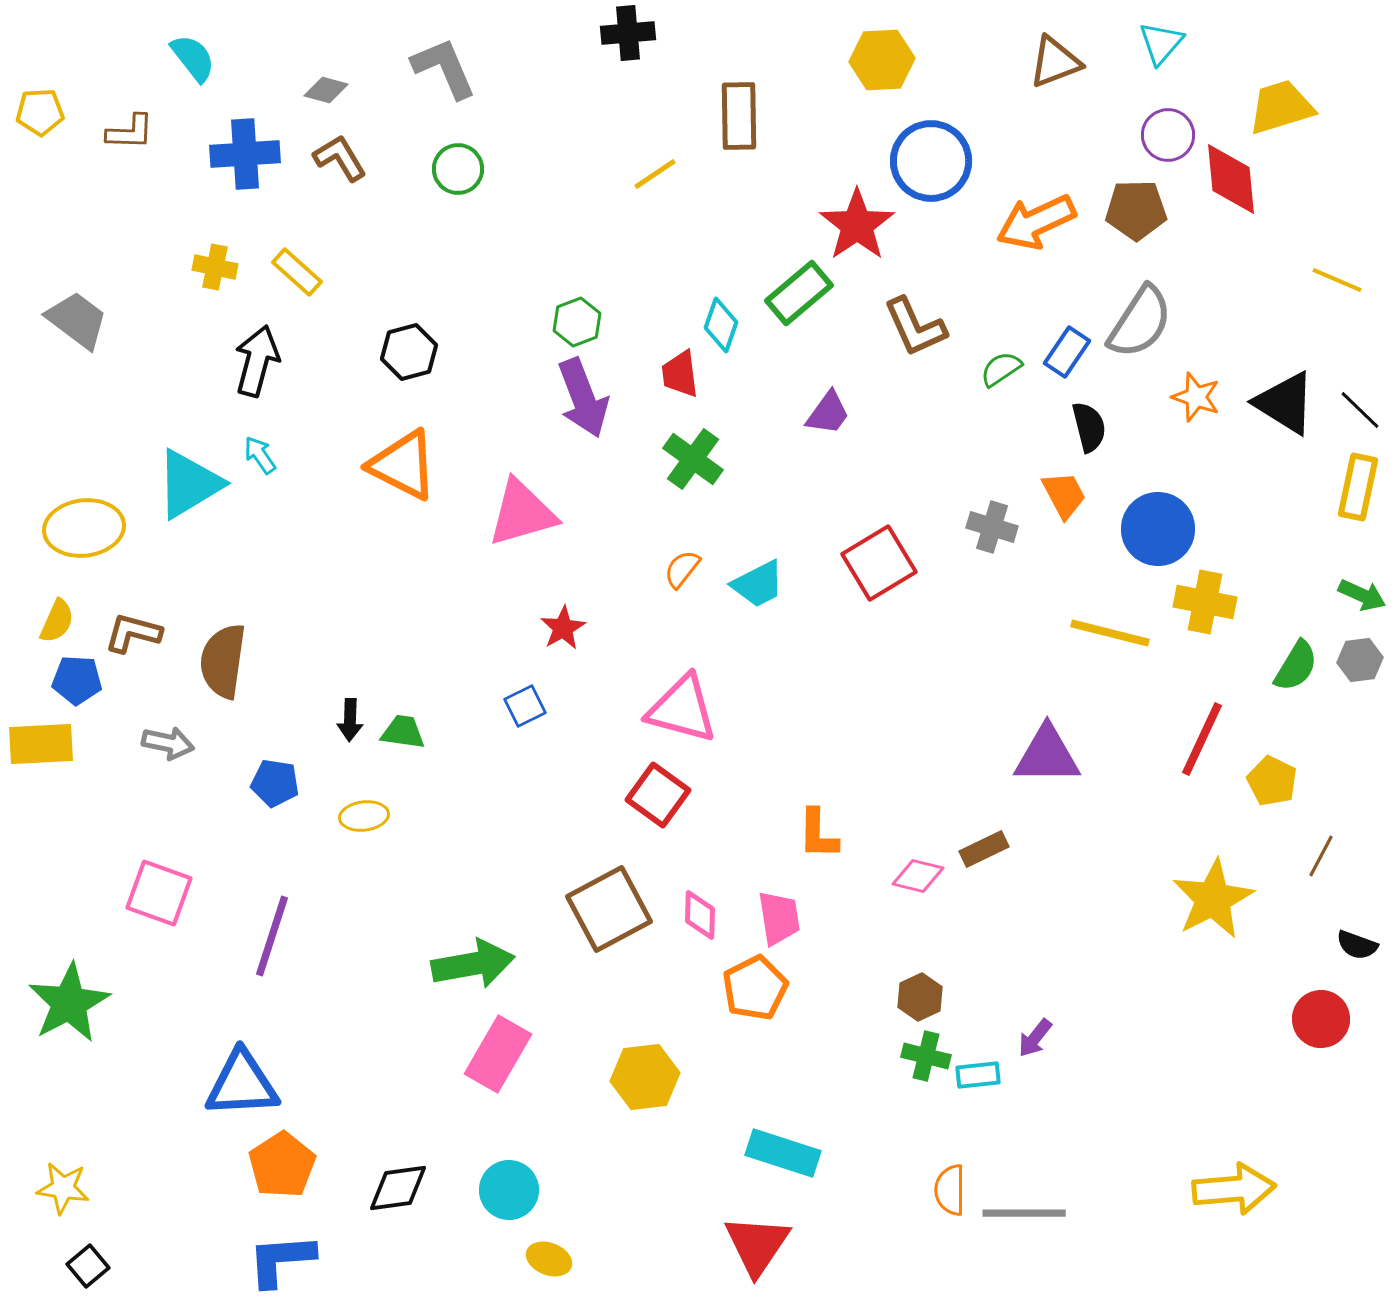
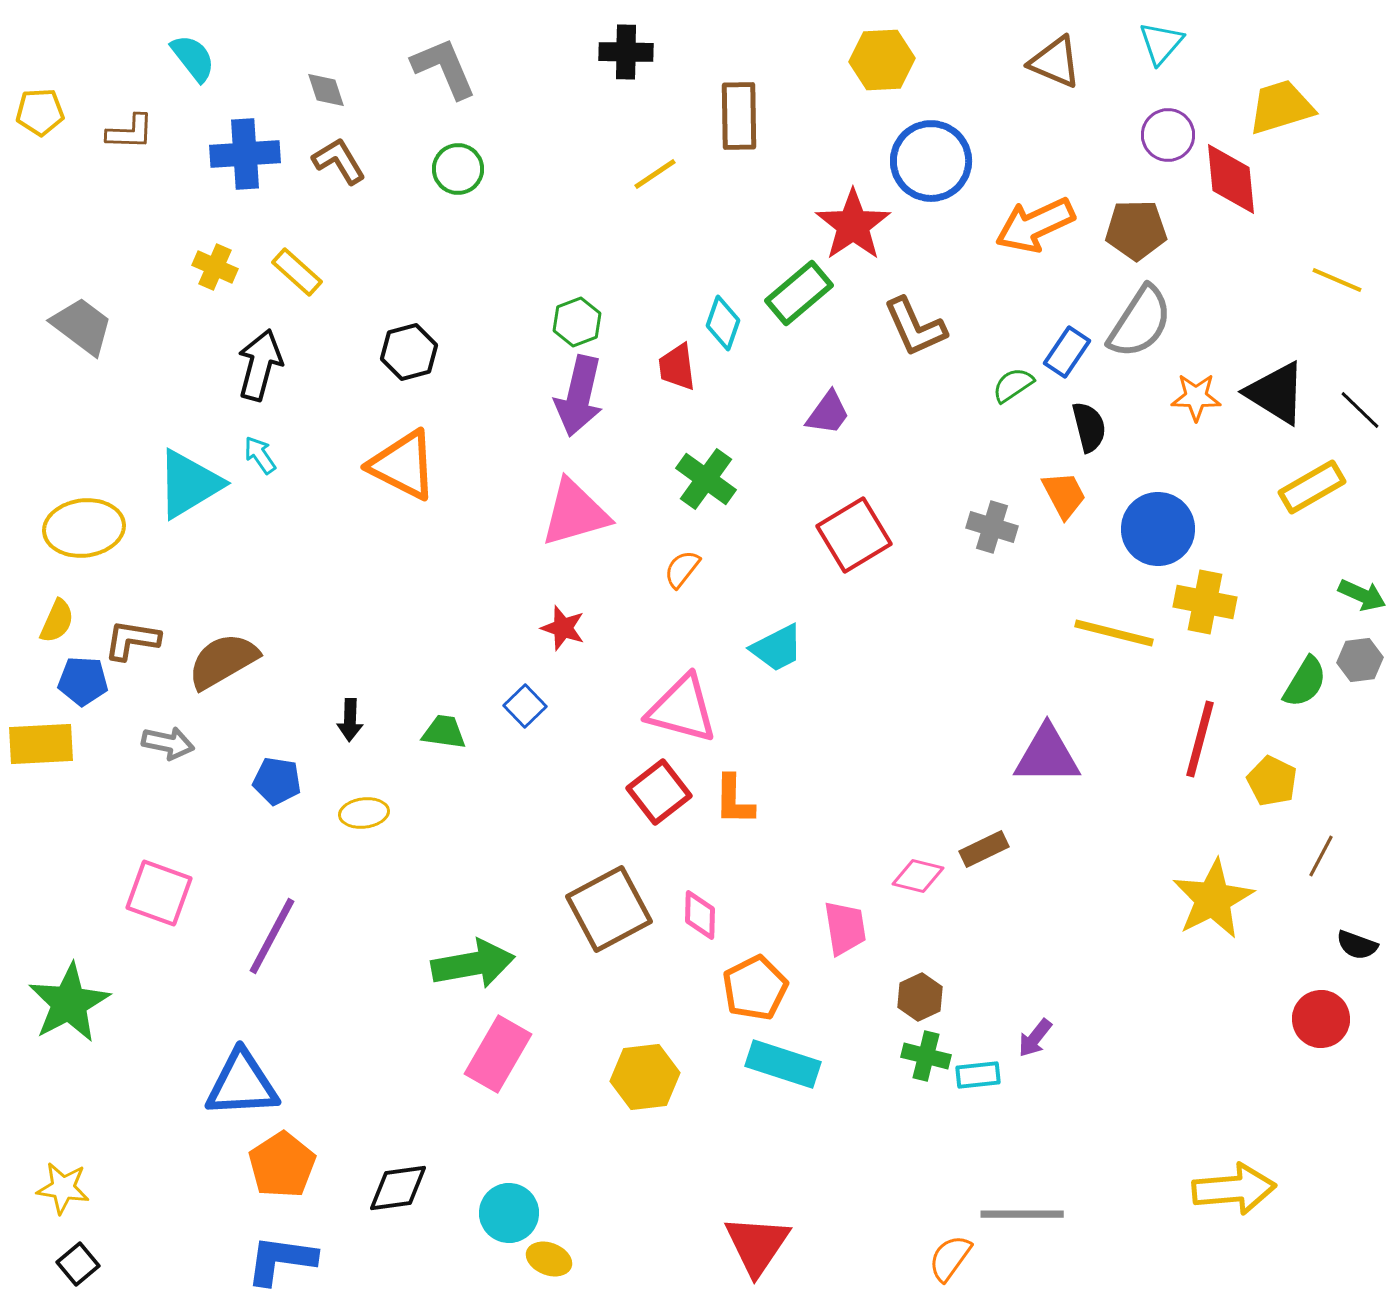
black cross at (628, 33): moved 2 px left, 19 px down; rotated 6 degrees clockwise
brown triangle at (1055, 62): rotated 44 degrees clockwise
gray diamond at (326, 90): rotated 57 degrees clockwise
brown L-shape at (340, 158): moved 1 px left, 3 px down
brown pentagon at (1136, 210): moved 20 px down
orange arrow at (1036, 222): moved 1 px left, 3 px down
red star at (857, 225): moved 4 px left
yellow cross at (215, 267): rotated 12 degrees clockwise
gray trapezoid at (77, 320): moved 5 px right, 6 px down
cyan diamond at (721, 325): moved 2 px right, 2 px up
black arrow at (257, 361): moved 3 px right, 4 px down
green semicircle at (1001, 369): moved 12 px right, 16 px down
red trapezoid at (680, 374): moved 3 px left, 7 px up
orange star at (1196, 397): rotated 18 degrees counterclockwise
purple arrow at (583, 398): moved 4 px left, 2 px up; rotated 34 degrees clockwise
black triangle at (1285, 403): moved 9 px left, 10 px up
green cross at (693, 459): moved 13 px right, 20 px down
yellow rectangle at (1358, 487): moved 46 px left; rotated 48 degrees clockwise
pink triangle at (522, 513): moved 53 px right
red square at (879, 563): moved 25 px left, 28 px up
cyan trapezoid at (758, 584): moved 19 px right, 64 px down
red star at (563, 628): rotated 24 degrees counterclockwise
brown L-shape at (133, 633): moved 1 px left, 7 px down; rotated 6 degrees counterclockwise
yellow line at (1110, 633): moved 4 px right
brown semicircle at (223, 661): rotated 52 degrees clockwise
green semicircle at (1296, 666): moved 9 px right, 16 px down
blue pentagon at (77, 680): moved 6 px right, 1 px down
blue square at (525, 706): rotated 18 degrees counterclockwise
green trapezoid at (403, 732): moved 41 px right
red line at (1202, 739): moved 2 px left; rotated 10 degrees counterclockwise
blue pentagon at (275, 783): moved 2 px right, 2 px up
red square at (658, 795): moved 1 px right, 3 px up; rotated 16 degrees clockwise
yellow ellipse at (364, 816): moved 3 px up
orange L-shape at (818, 834): moved 84 px left, 34 px up
pink trapezoid at (779, 918): moved 66 px right, 10 px down
purple line at (272, 936): rotated 10 degrees clockwise
cyan rectangle at (783, 1153): moved 89 px up
cyan circle at (509, 1190): moved 23 px down
orange semicircle at (950, 1190): moved 68 px down; rotated 36 degrees clockwise
gray line at (1024, 1213): moved 2 px left, 1 px down
blue L-shape at (281, 1260): rotated 12 degrees clockwise
black square at (88, 1266): moved 10 px left, 2 px up
